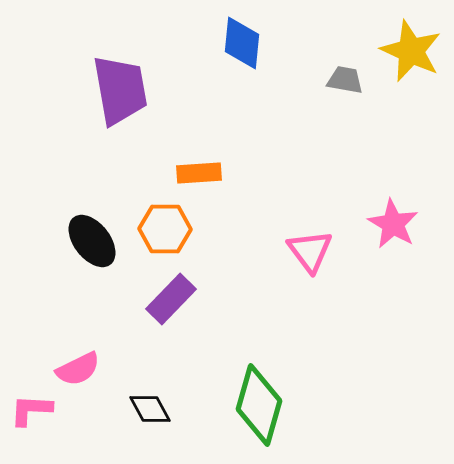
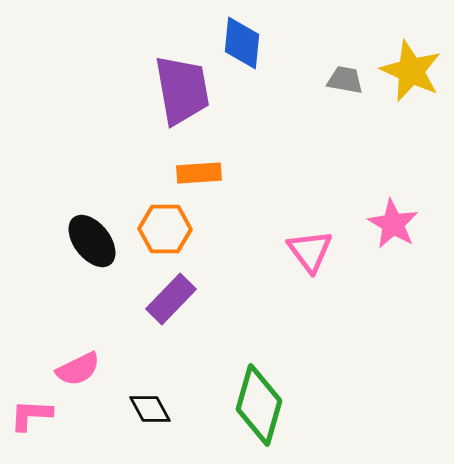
yellow star: moved 20 px down
purple trapezoid: moved 62 px right
pink L-shape: moved 5 px down
